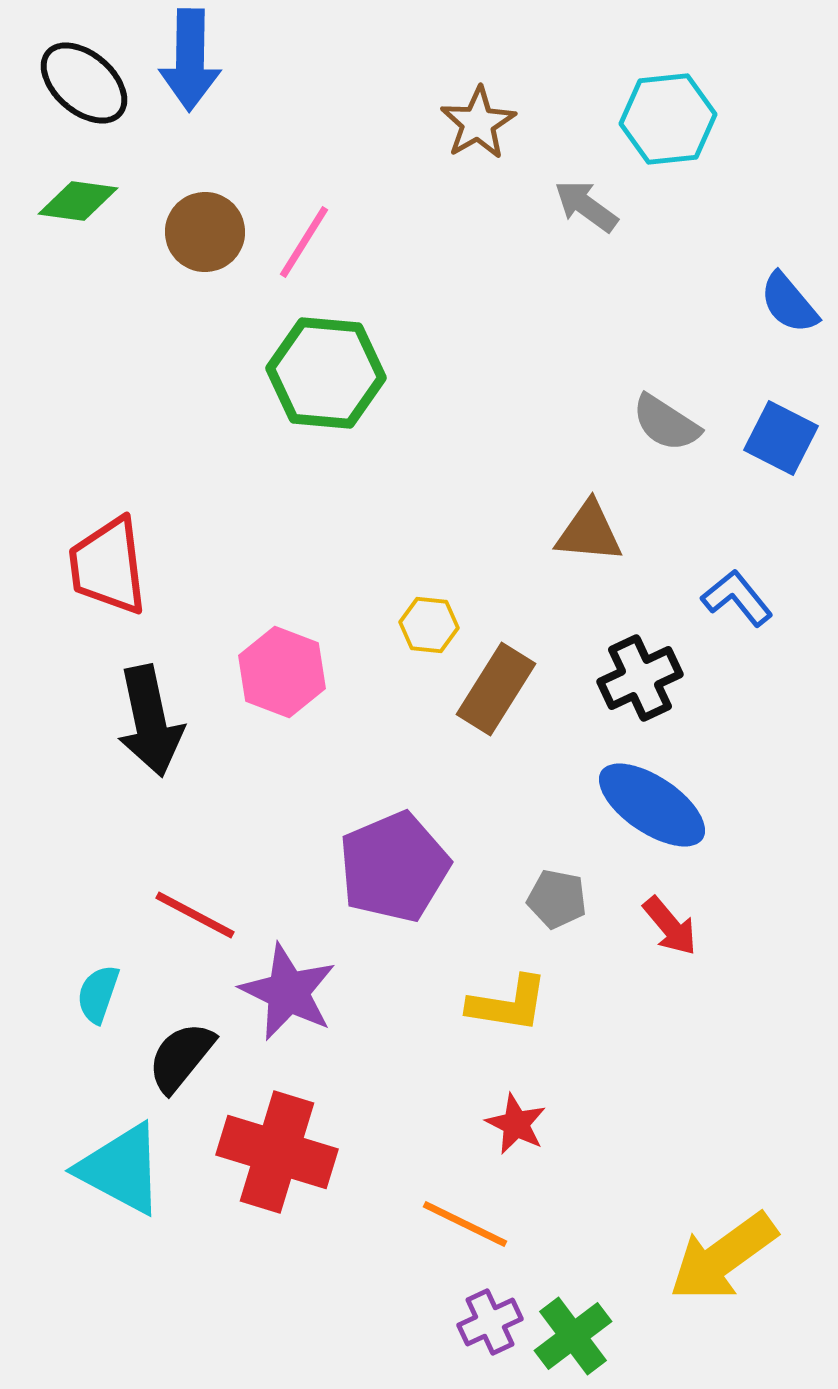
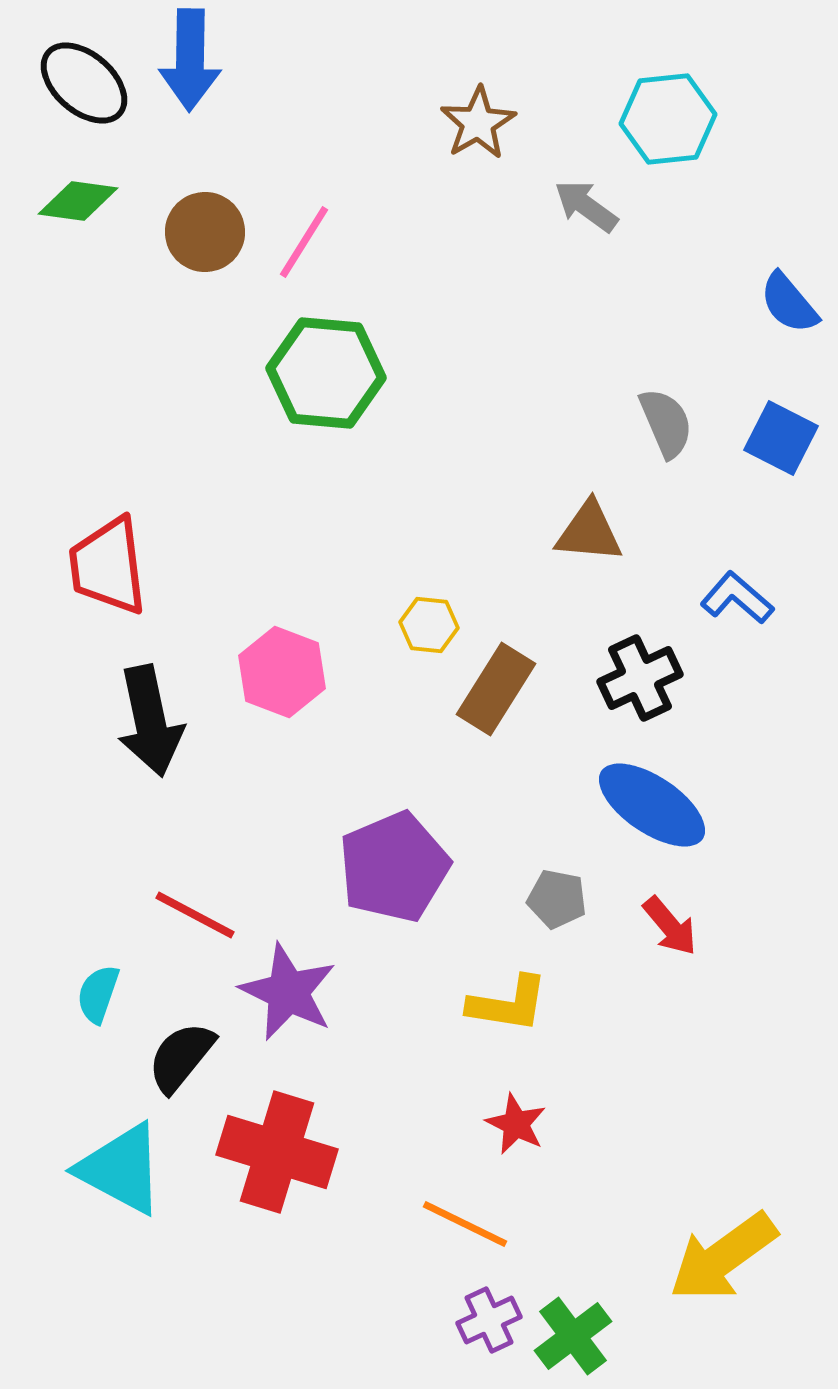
gray semicircle: rotated 146 degrees counterclockwise
blue L-shape: rotated 10 degrees counterclockwise
purple cross: moved 1 px left, 2 px up
